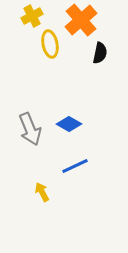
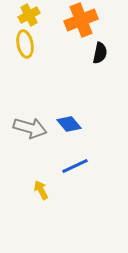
yellow cross: moved 3 px left, 1 px up
orange cross: rotated 20 degrees clockwise
yellow ellipse: moved 25 px left
blue diamond: rotated 20 degrees clockwise
gray arrow: moved 1 px up; rotated 52 degrees counterclockwise
yellow arrow: moved 1 px left, 2 px up
